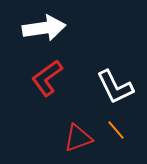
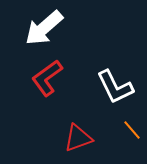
white arrow: rotated 147 degrees clockwise
orange line: moved 16 px right
